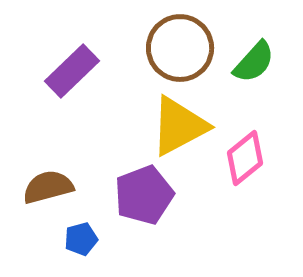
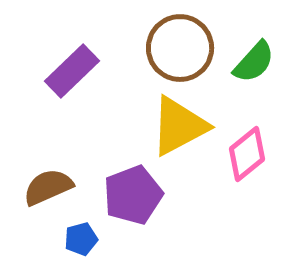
pink diamond: moved 2 px right, 4 px up
brown semicircle: rotated 9 degrees counterclockwise
purple pentagon: moved 11 px left
